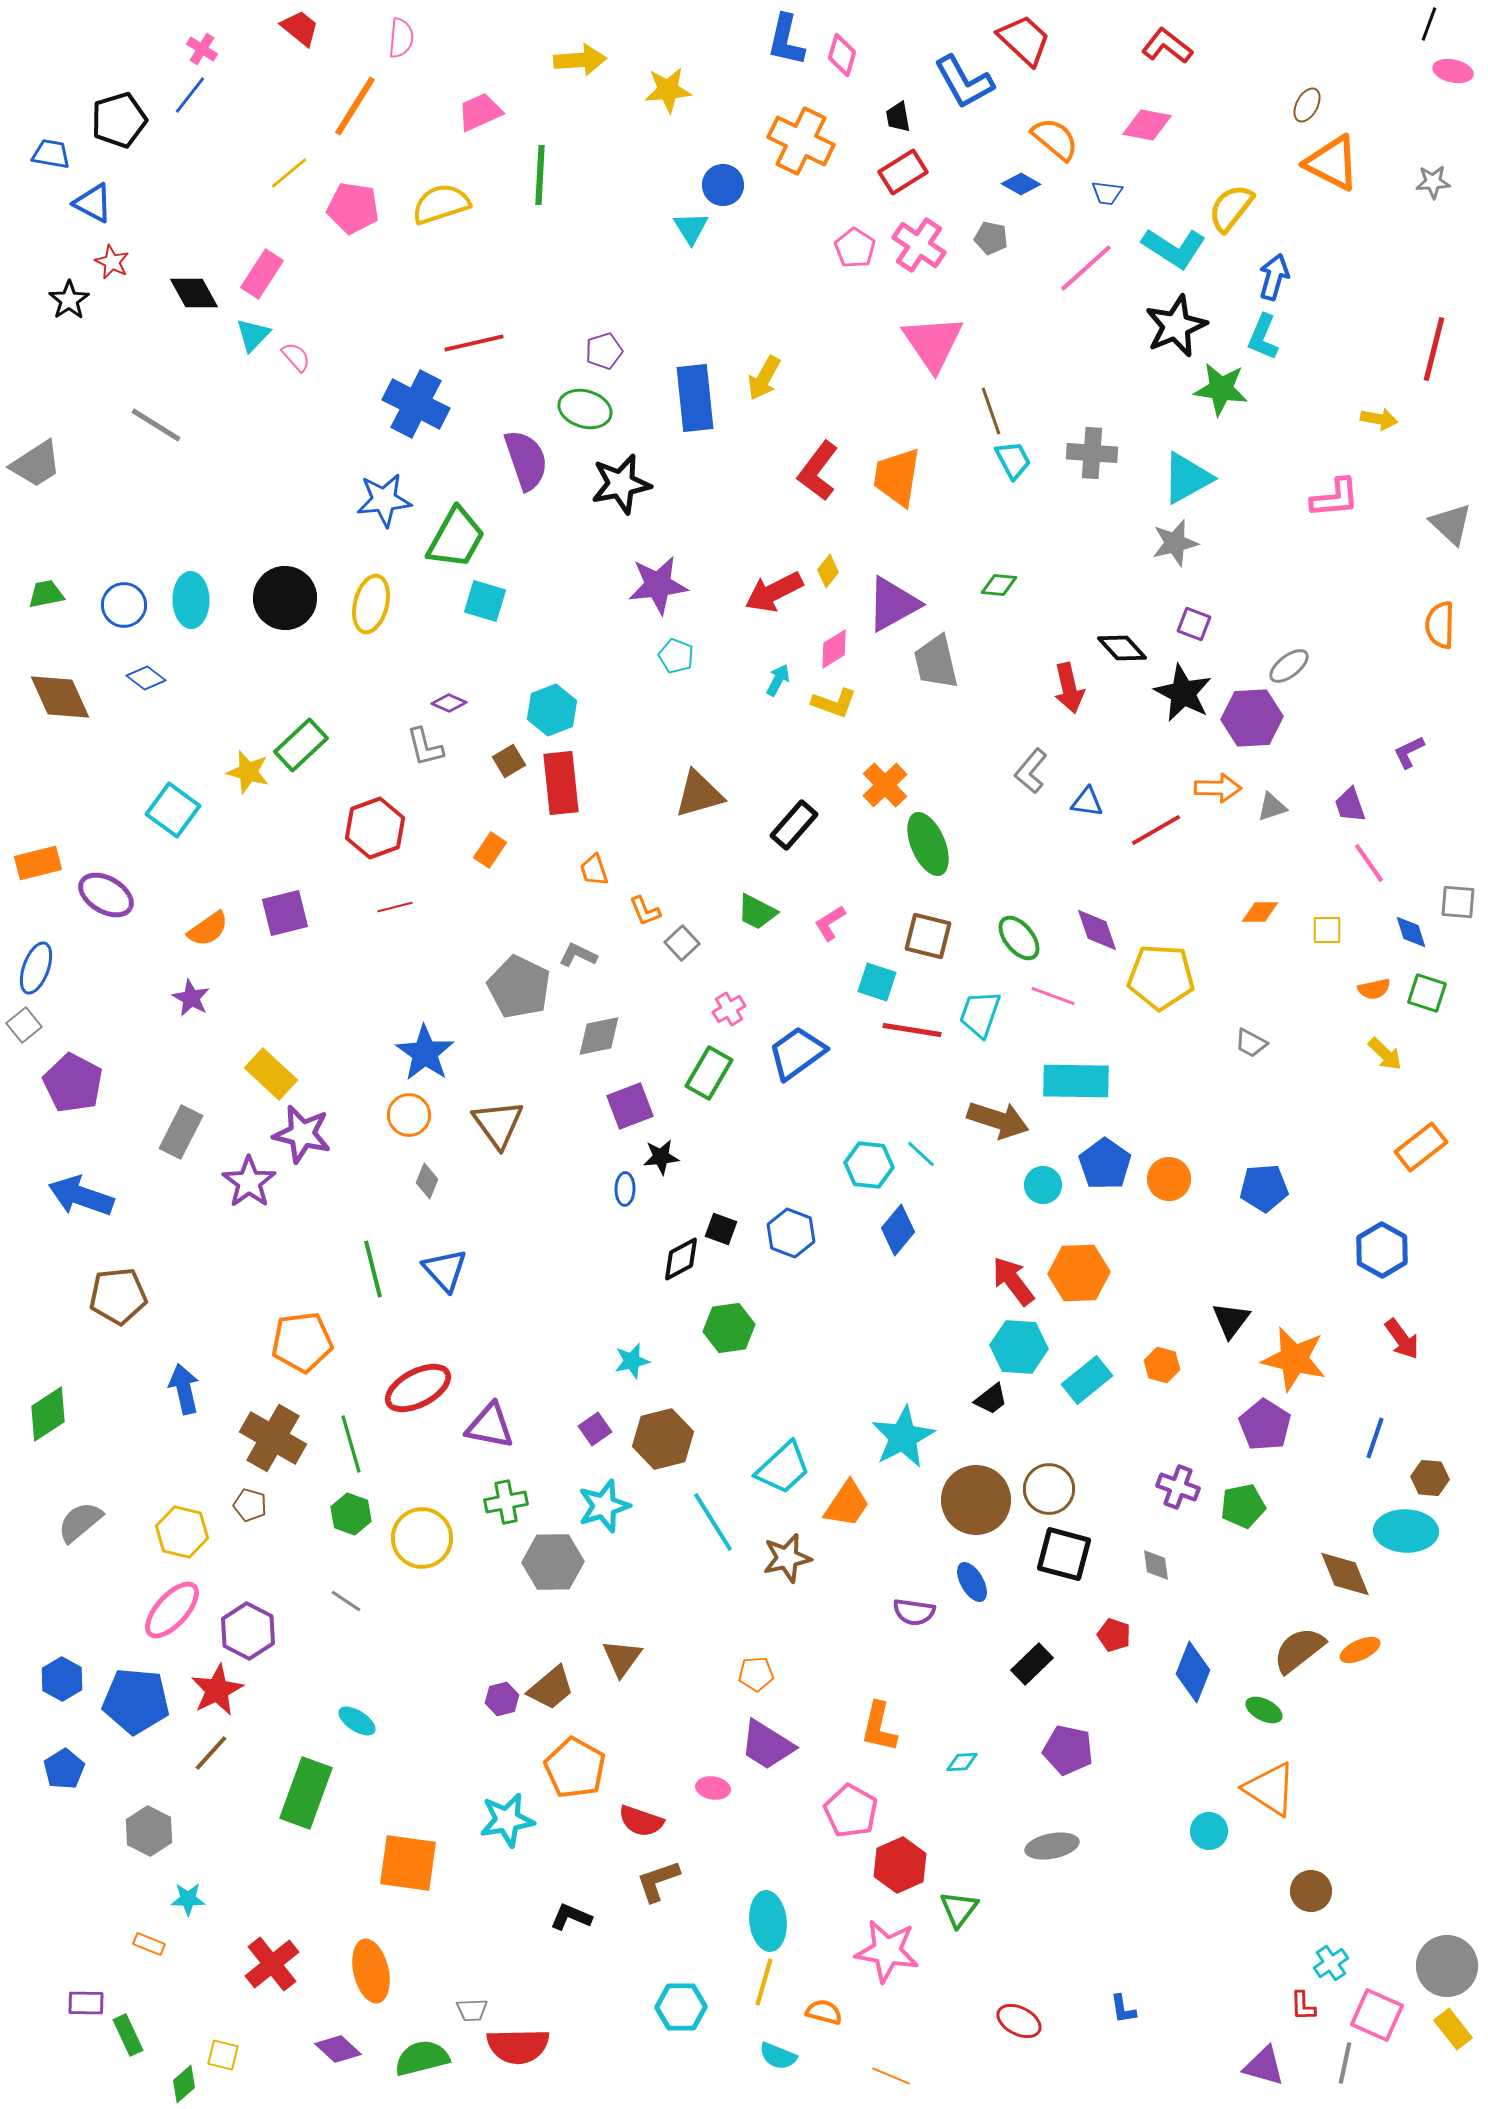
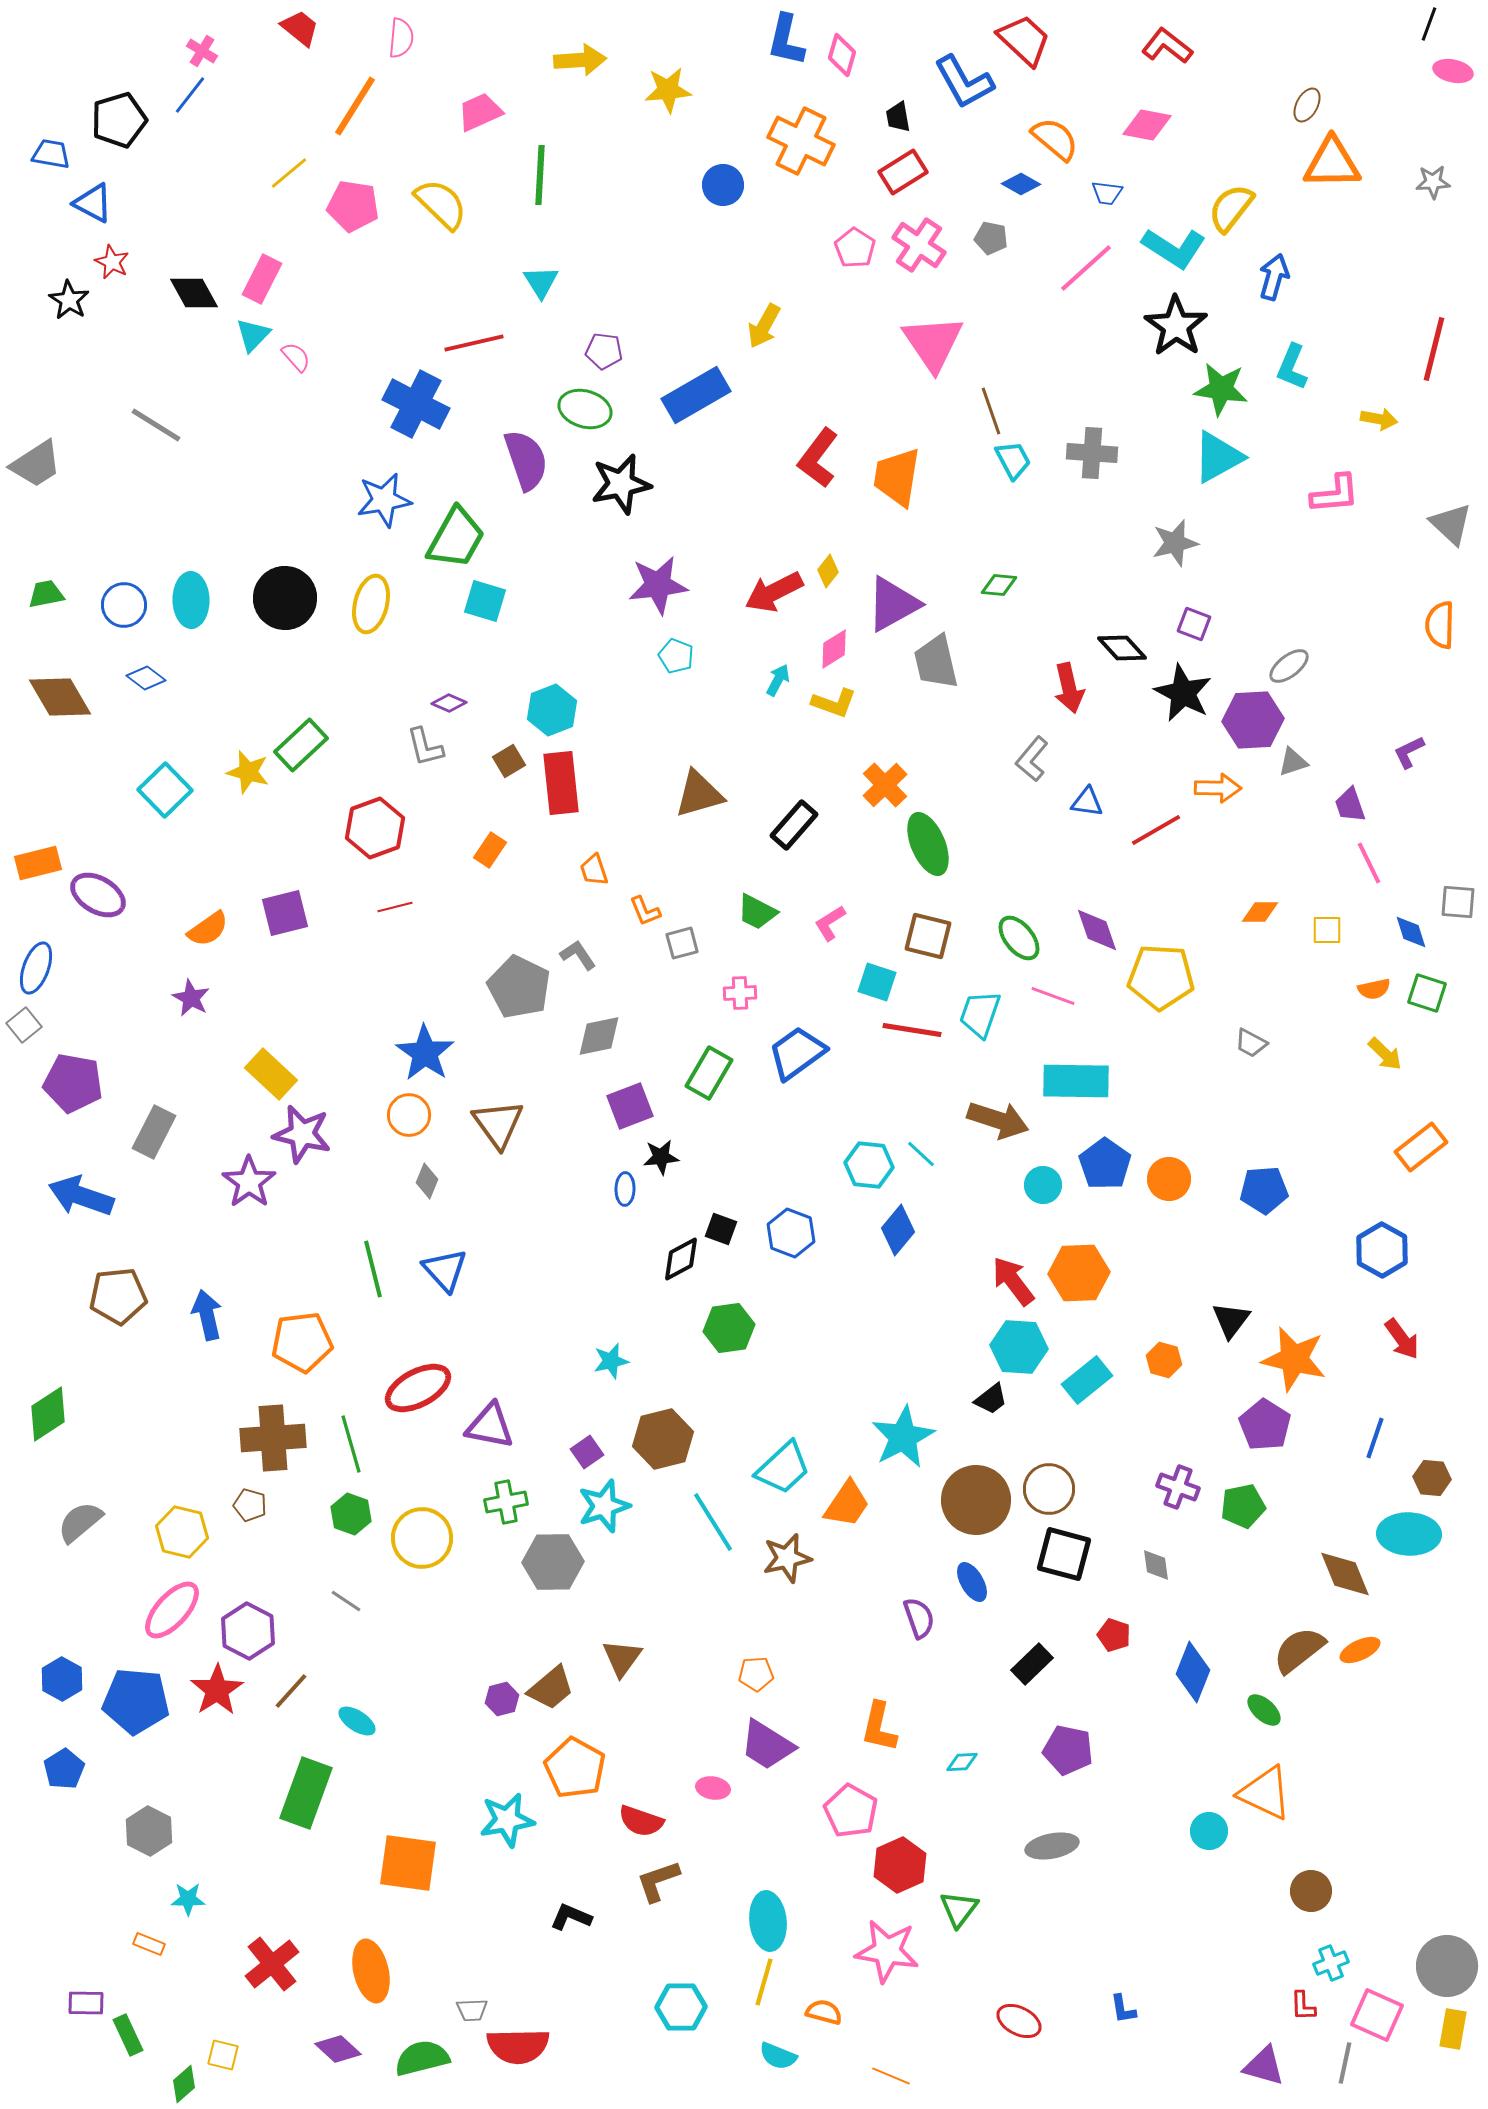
pink cross at (202, 49): moved 2 px down
orange triangle at (1332, 163): rotated 28 degrees counterclockwise
yellow semicircle at (441, 204): rotated 62 degrees clockwise
pink pentagon at (353, 208): moved 2 px up
cyan triangle at (691, 228): moved 150 px left, 54 px down
pink rectangle at (262, 274): moved 5 px down; rotated 6 degrees counterclockwise
black star at (69, 300): rotated 6 degrees counterclockwise
black star at (1176, 326): rotated 14 degrees counterclockwise
cyan L-shape at (1263, 337): moved 29 px right, 30 px down
purple pentagon at (604, 351): rotated 24 degrees clockwise
yellow arrow at (764, 378): moved 52 px up
blue rectangle at (695, 398): moved 1 px right, 3 px up; rotated 66 degrees clockwise
red L-shape at (818, 471): moved 13 px up
cyan triangle at (1187, 478): moved 31 px right, 21 px up
pink L-shape at (1335, 498): moved 4 px up
blue star at (384, 500): rotated 4 degrees counterclockwise
brown diamond at (60, 697): rotated 6 degrees counterclockwise
purple hexagon at (1252, 718): moved 1 px right, 2 px down
gray L-shape at (1031, 771): moved 1 px right, 12 px up
gray triangle at (1272, 807): moved 21 px right, 45 px up
cyan square at (173, 810): moved 8 px left, 20 px up; rotated 10 degrees clockwise
pink line at (1369, 863): rotated 9 degrees clockwise
purple ellipse at (106, 895): moved 8 px left
gray square at (682, 943): rotated 28 degrees clockwise
gray L-shape at (578, 955): rotated 30 degrees clockwise
pink cross at (729, 1009): moved 11 px right, 16 px up; rotated 28 degrees clockwise
purple pentagon at (73, 1083): rotated 18 degrees counterclockwise
gray rectangle at (181, 1132): moved 27 px left
blue pentagon at (1264, 1188): moved 2 px down
cyan star at (632, 1361): moved 21 px left
orange hexagon at (1162, 1365): moved 2 px right, 5 px up
blue arrow at (184, 1389): moved 23 px right, 74 px up
purple square at (595, 1429): moved 8 px left, 23 px down
brown cross at (273, 1438): rotated 34 degrees counterclockwise
brown hexagon at (1430, 1478): moved 2 px right
cyan ellipse at (1406, 1531): moved 3 px right, 3 px down
purple semicircle at (914, 1612): moved 5 px right, 6 px down; rotated 117 degrees counterclockwise
red star at (217, 1690): rotated 6 degrees counterclockwise
green ellipse at (1264, 1710): rotated 15 degrees clockwise
brown line at (211, 1753): moved 80 px right, 62 px up
orange triangle at (1270, 1789): moved 5 px left, 4 px down; rotated 8 degrees counterclockwise
cyan cross at (1331, 1963): rotated 12 degrees clockwise
yellow rectangle at (1453, 2029): rotated 48 degrees clockwise
